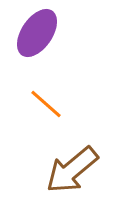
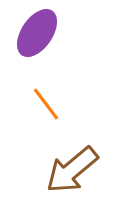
orange line: rotated 12 degrees clockwise
